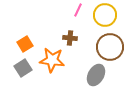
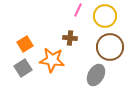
yellow circle: moved 1 px down
